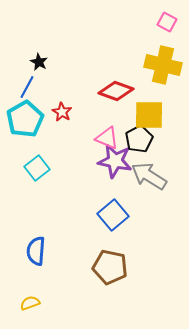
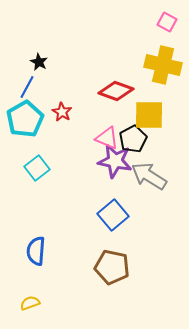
black pentagon: moved 6 px left
brown pentagon: moved 2 px right
